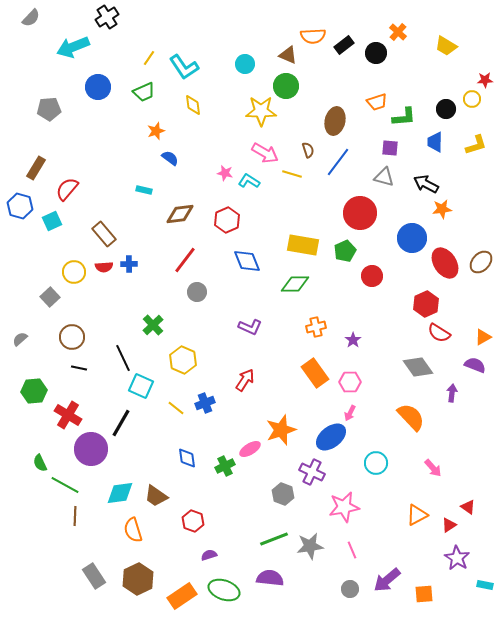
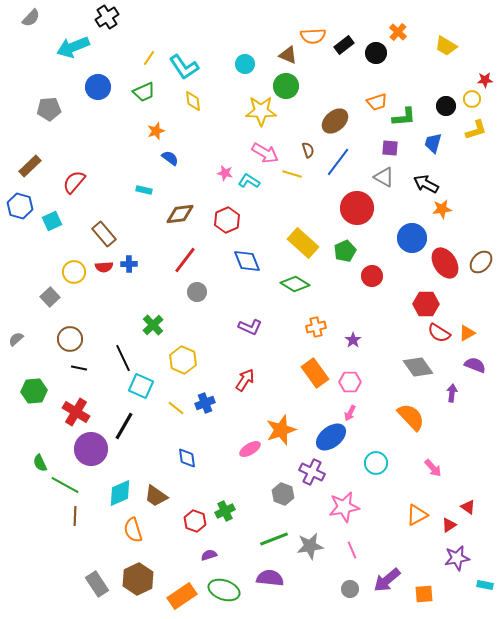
yellow diamond at (193, 105): moved 4 px up
black circle at (446, 109): moved 3 px up
brown ellipse at (335, 121): rotated 36 degrees clockwise
blue trapezoid at (435, 142): moved 2 px left, 1 px down; rotated 15 degrees clockwise
yellow L-shape at (476, 145): moved 15 px up
brown rectangle at (36, 168): moved 6 px left, 2 px up; rotated 15 degrees clockwise
gray triangle at (384, 177): rotated 15 degrees clockwise
red semicircle at (67, 189): moved 7 px right, 7 px up
red circle at (360, 213): moved 3 px left, 5 px up
yellow rectangle at (303, 245): moved 2 px up; rotated 32 degrees clockwise
green diamond at (295, 284): rotated 32 degrees clockwise
red hexagon at (426, 304): rotated 25 degrees clockwise
brown circle at (72, 337): moved 2 px left, 2 px down
orange triangle at (483, 337): moved 16 px left, 4 px up
gray semicircle at (20, 339): moved 4 px left
red cross at (68, 415): moved 8 px right, 3 px up
black line at (121, 423): moved 3 px right, 3 px down
green cross at (225, 466): moved 45 px down
cyan diamond at (120, 493): rotated 16 degrees counterclockwise
red hexagon at (193, 521): moved 2 px right
purple star at (457, 558): rotated 30 degrees clockwise
gray rectangle at (94, 576): moved 3 px right, 8 px down
